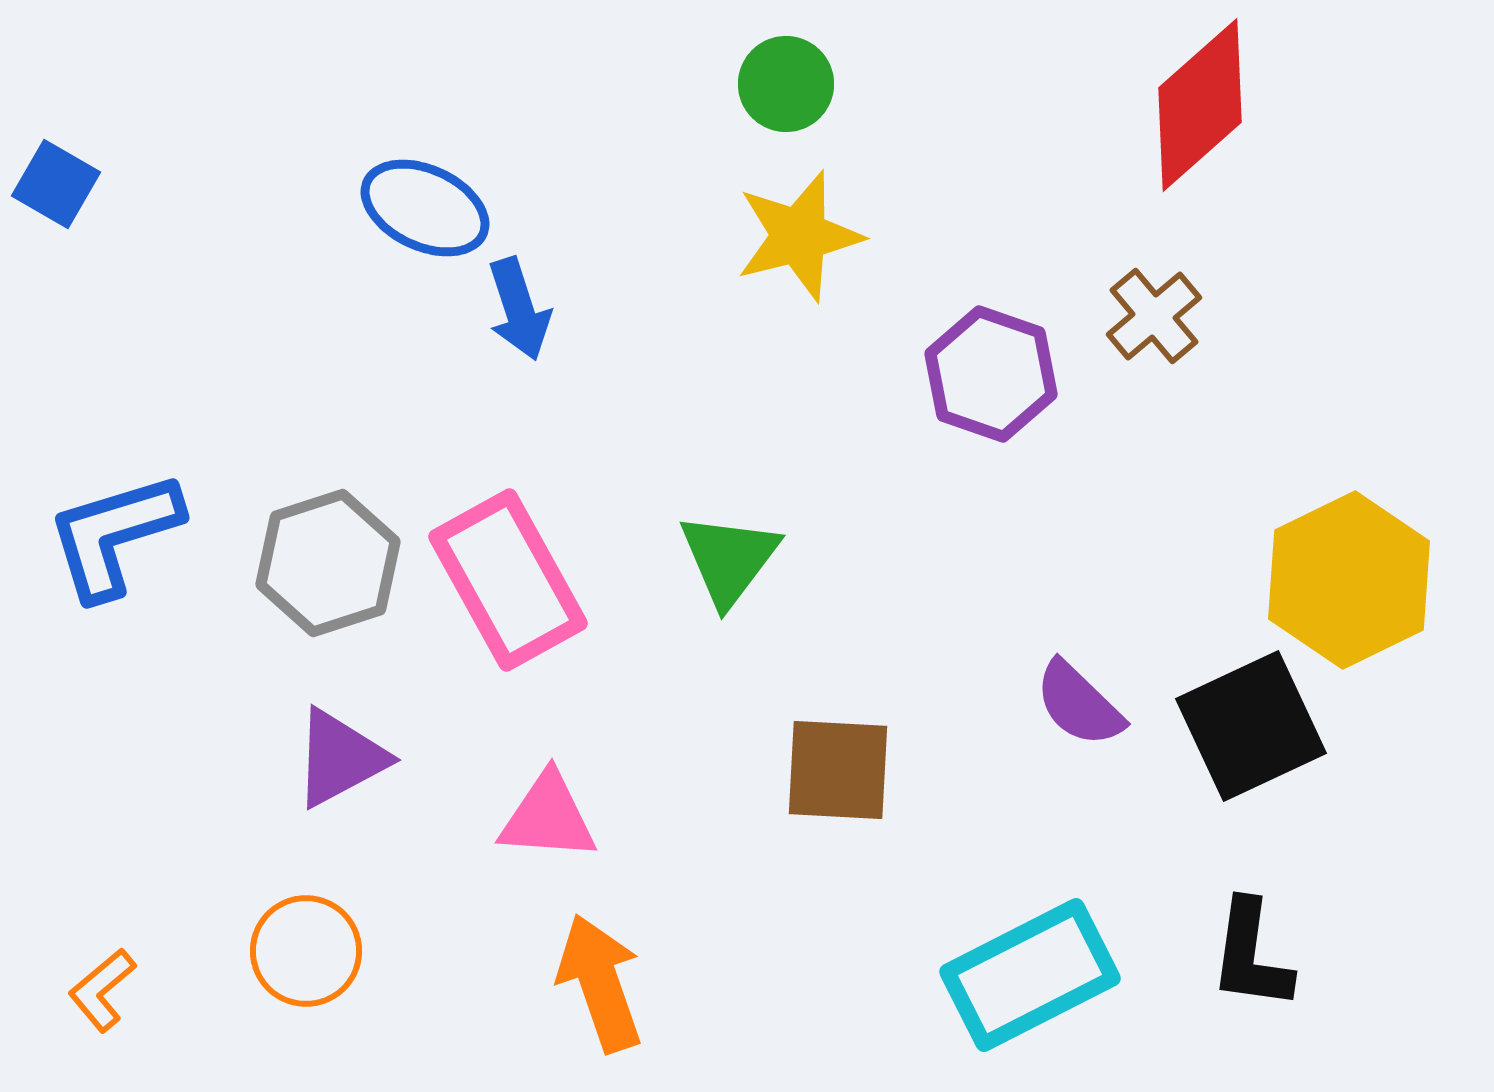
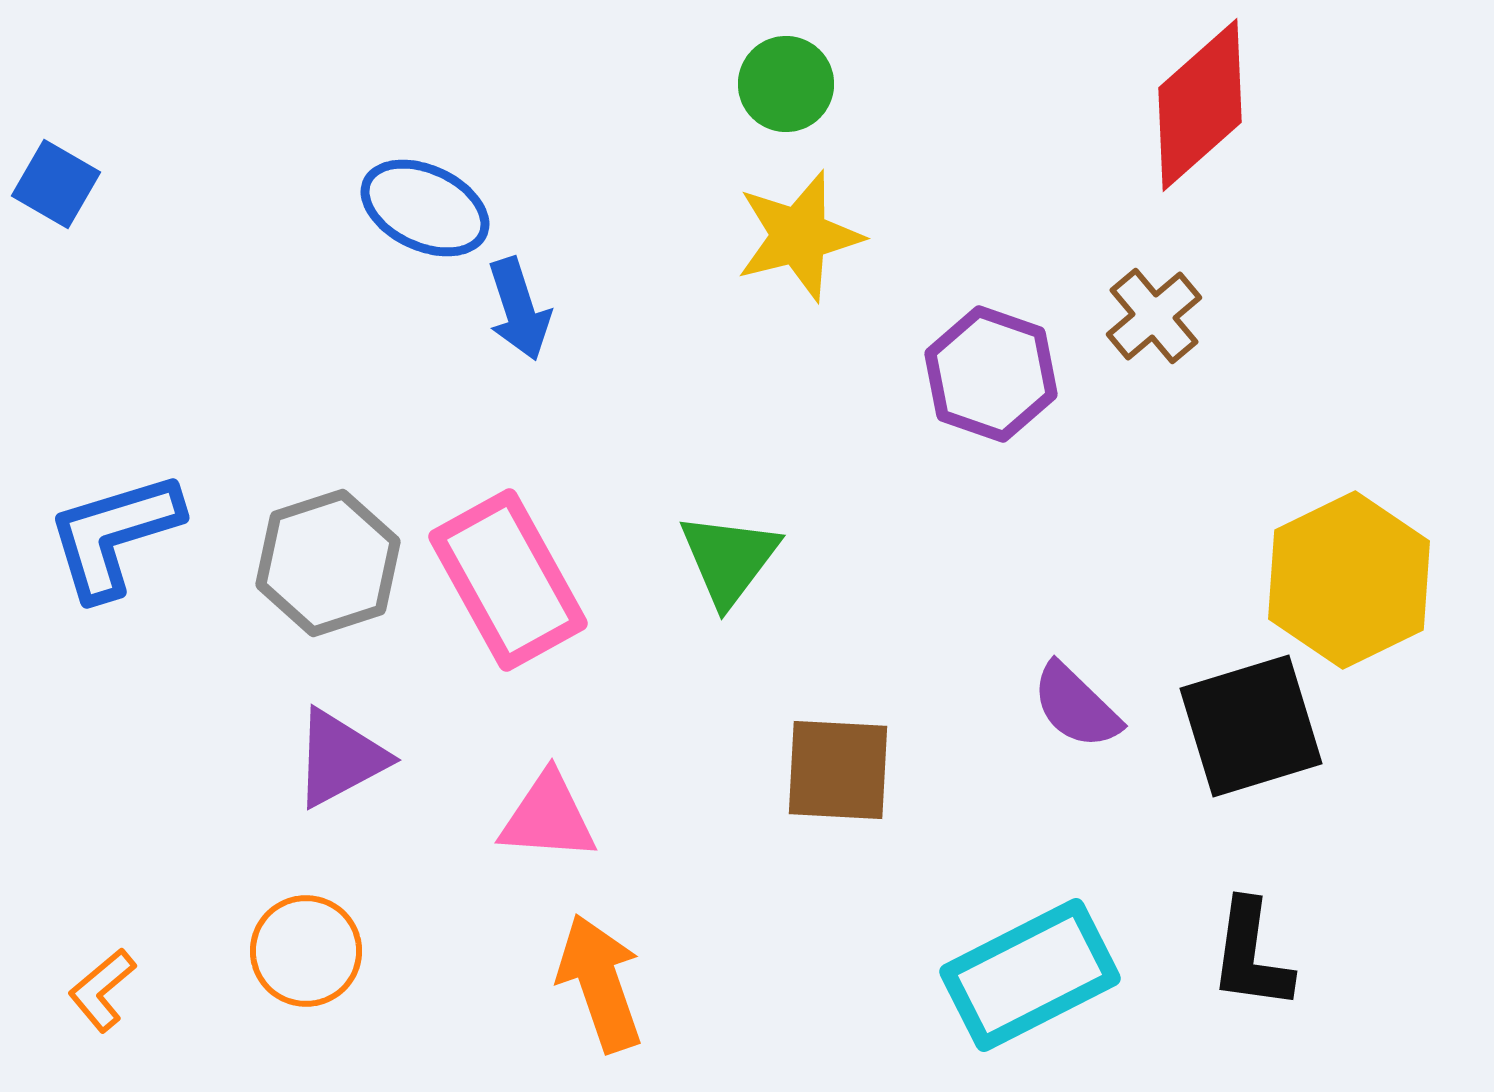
purple semicircle: moved 3 px left, 2 px down
black square: rotated 8 degrees clockwise
